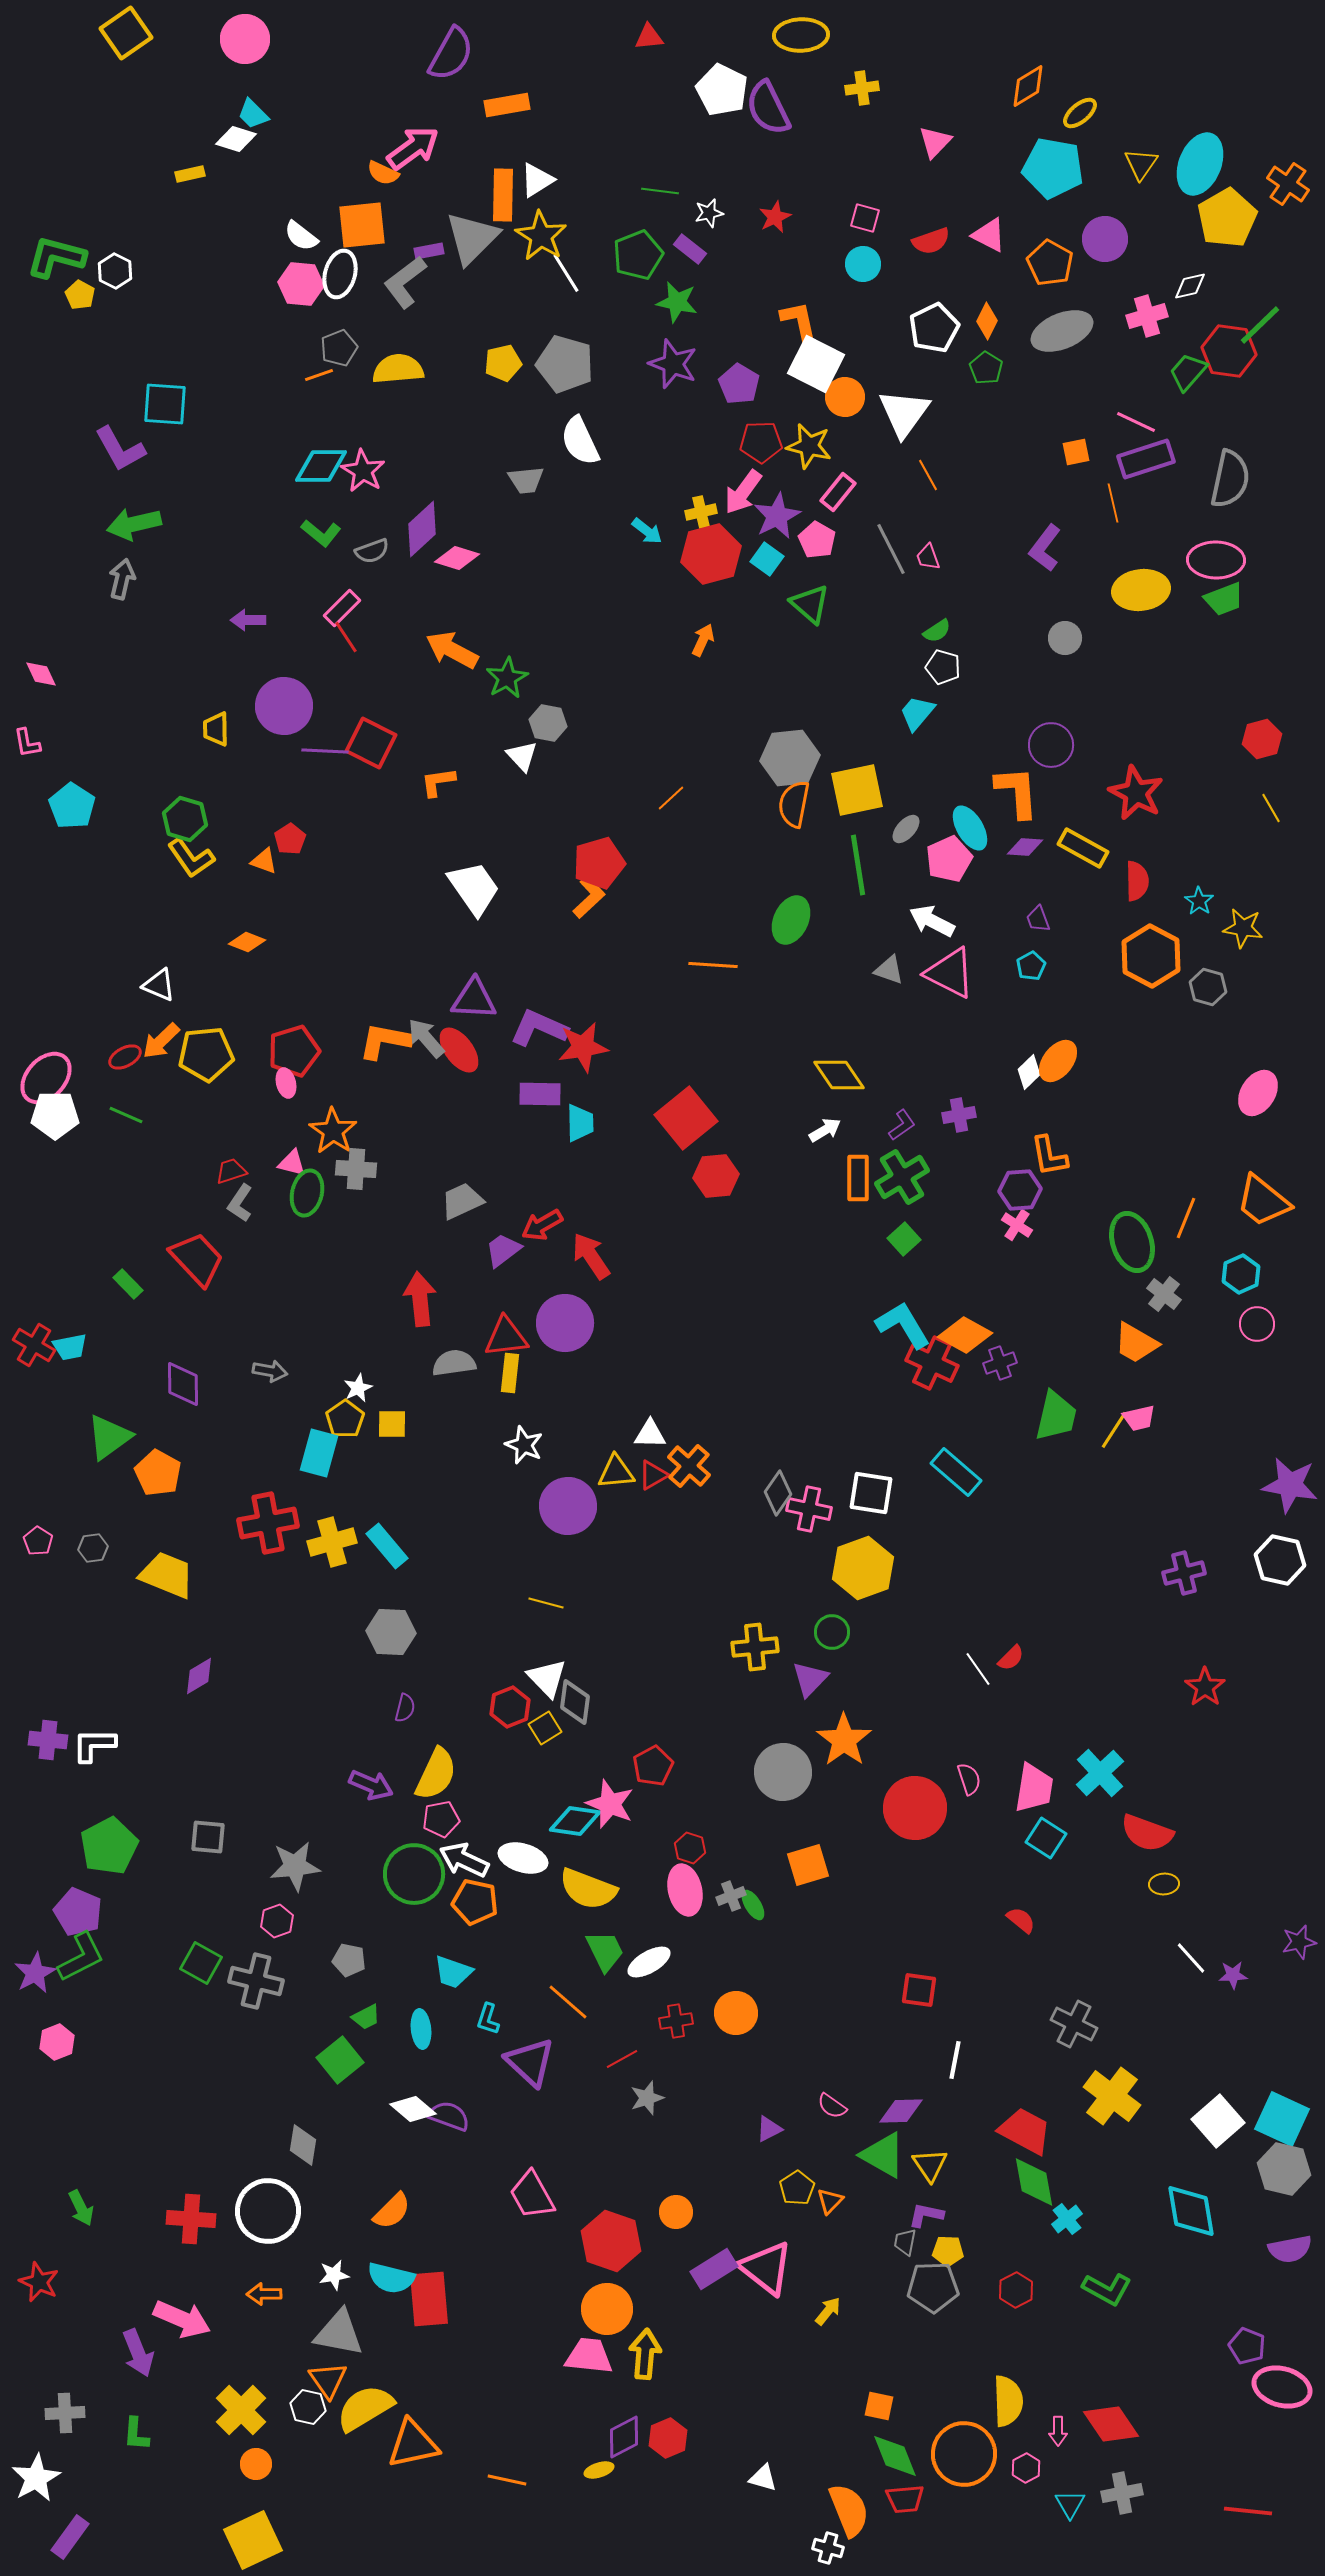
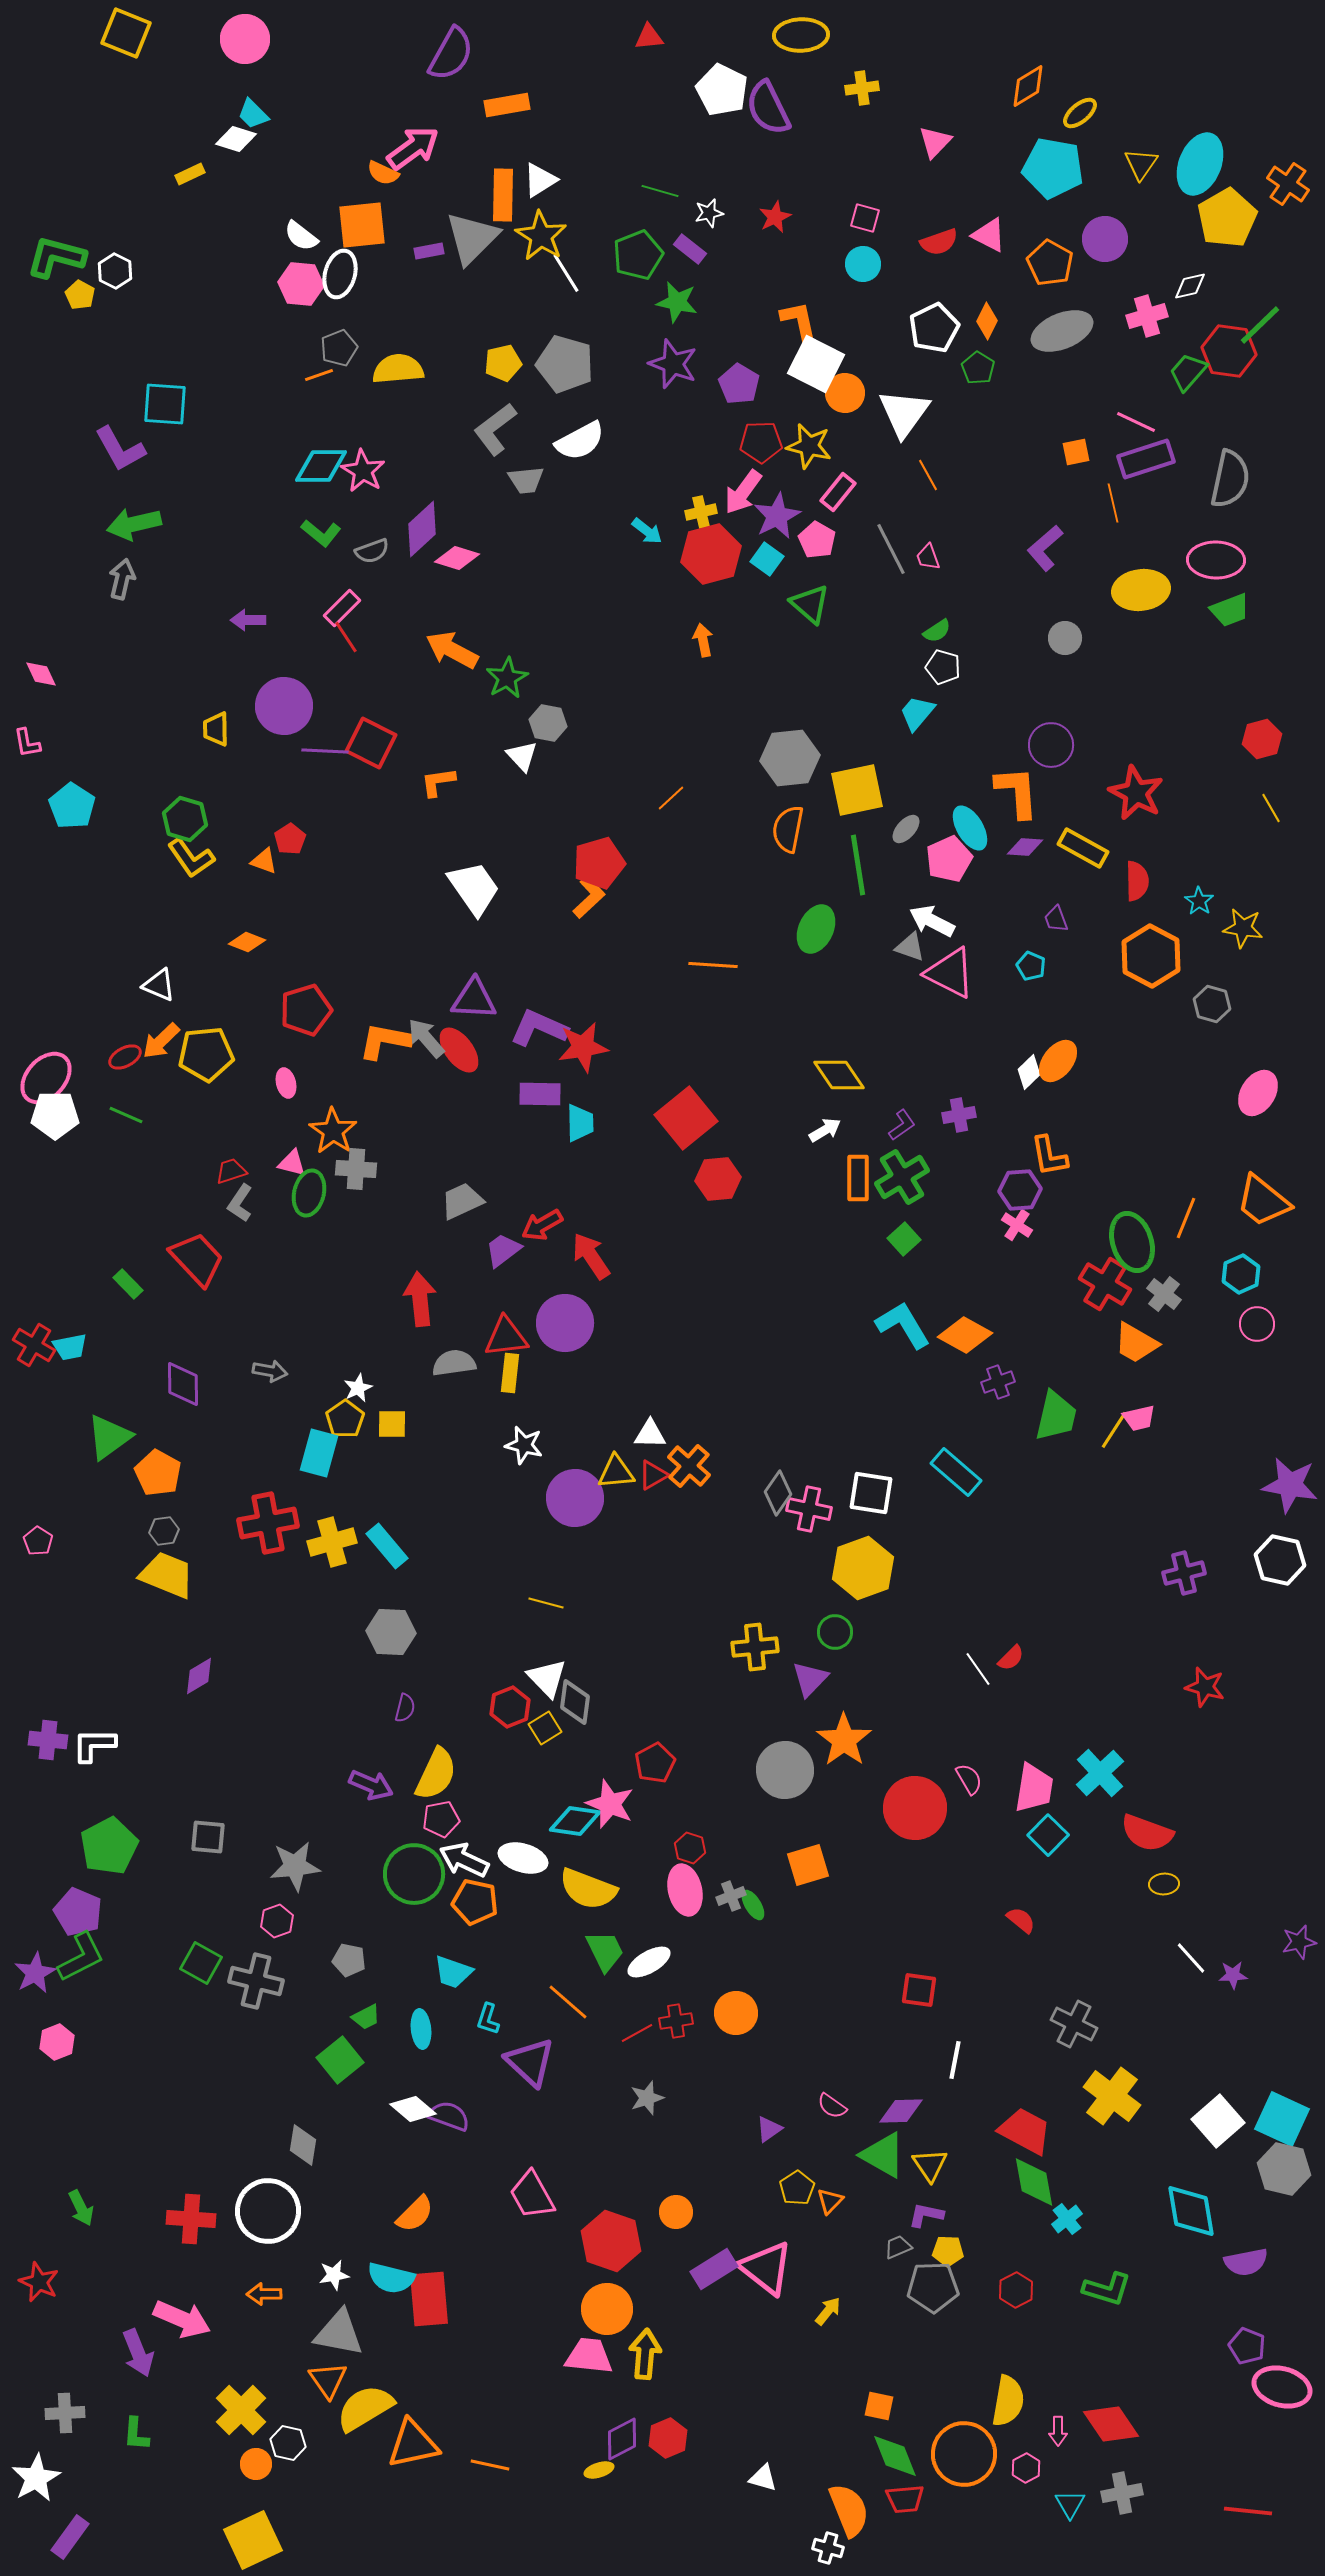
yellow square at (126, 33): rotated 33 degrees counterclockwise
yellow rectangle at (190, 174): rotated 12 degrees counterclockwise
white triangle at (537, 180): moved 3 px right
green line at (660, 191): rotated 9 degrees clockwise
red semicircle at (931, 241): moved 8 px right, 1 px down
gray L-shape at (405, 282): moved 90 px right, 147 px down
green pentagon at (986, 368): moved 8 px left
orange circle at (845, 397): moved 4 px up
white semicircle at (580, 441): rotated 93 degrees counterclockwise
purple L-shape at (1045, 548): rotated 12 degrees clockwise
green trapezoid at (1224, 599): moved 6 px right, 11 px down
orange arrow at (703, 640): rotated 36 degrees counterclockwise
orange semicircle at (794, 804): moved 6 px left, 25 px down
purple trapezoid at (1038, 919): moved 18 px right
green ellipse at (791, 920): moved 25 px right, 9 px down
cyan pentagon at (1031, 966): rotated 20 degrees counterclockwise
gray triangle at (889, 970): moved 21 px right, 23 px up
gray hexagon at (1208, 987): moved 4 px right, 17 px down
red pentagon at (294, 1051): moved 12 px right, 41 px up
red hexagon at (716, 1176): moved 2 px right, 3 px down
green ellipse at (307, 1193): moved 2 px right
red cross at (932, 1363): moved 173 px right, 79 px up; rotated 6 degrees clockwise
purple cross at (1000, 1363): moved 2 px left, 19 px down
white star at (524, 1445): rotated 9 degrees counterclockwise
purple circle at (568, 1506): moved 7 px right, 8 px up
gray hexagon at (93, 1548): moved 71 px right, 17 px up
green circle at (832, 1632): moved 3 px right
red star at (1205, 1687): rotated 21 degrees counterclockwise
red pentagon at (653, 1766): moved 2 px right, 3 px up
gray circle at (783, 1772): moved 2 px right, 2 px up
pink semicircle at (969, 1779): rotated 12 degrees counterclockwise
cyan square at (1046, 1838): moved 2 px right, 3 px up; rotated 12 degrees clockwise
red line at (622, 2059): moved 15 px right, 26 px up
purple triangle at (769, 2129): rotated 8 degrees counterclockwise
orange semicircle at (392, 2211): moved 23 px right, 3 px down
gray trapezoid at (905, 2242): moved 7 px left, 5 px down; rotated 56 degrees clockwise
purple semicircle at (1290, 2249): moved 44 px left, 13 px down
green L-shape at (1107, 2289): rotated 12 degrees counterclockwise
yellow semicircle at (1008, 2401): rotated 12 degrees clockwise
white hexagon at (308, 2407): moved 20 px left, 36 px down
purple diamond at (624, 2437): moved 2 px left, 2 px down
orange line at (507, 2480): moved 17 px left, 15 px up
